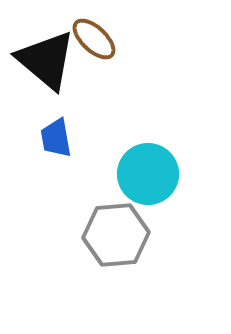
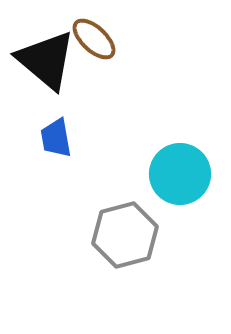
cyan circle: moved 32 px right
gray hexagon: moved 9 px right; rotated 10 degrees counterclockwise
